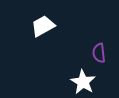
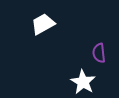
white trapezoid: moved 2 px up
